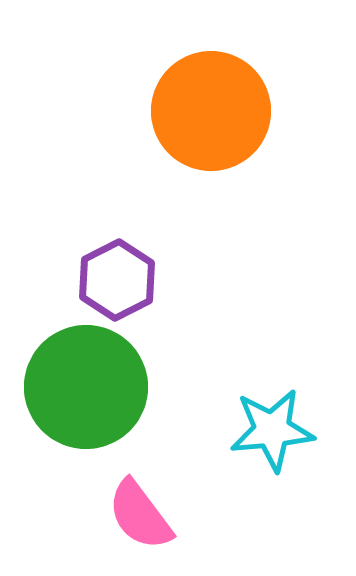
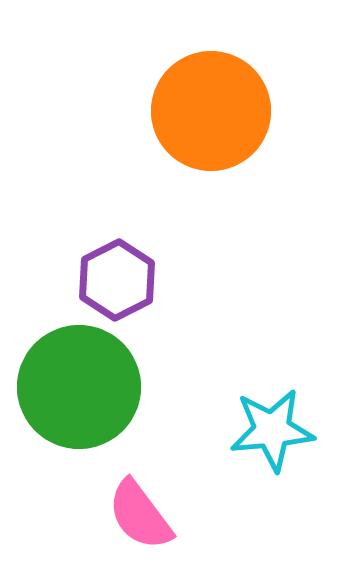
green circle: moved 7 px left
